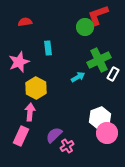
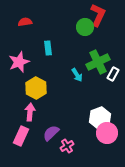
red L-shape: rotated 135 degrees clockwise
green cross: moved 1 px left, 2 px down
cyan arrow: moved 1 px left, 2 px up; rotated 88 degrees clockwise
purple semicircle: moved 3 px left, 2 px up
